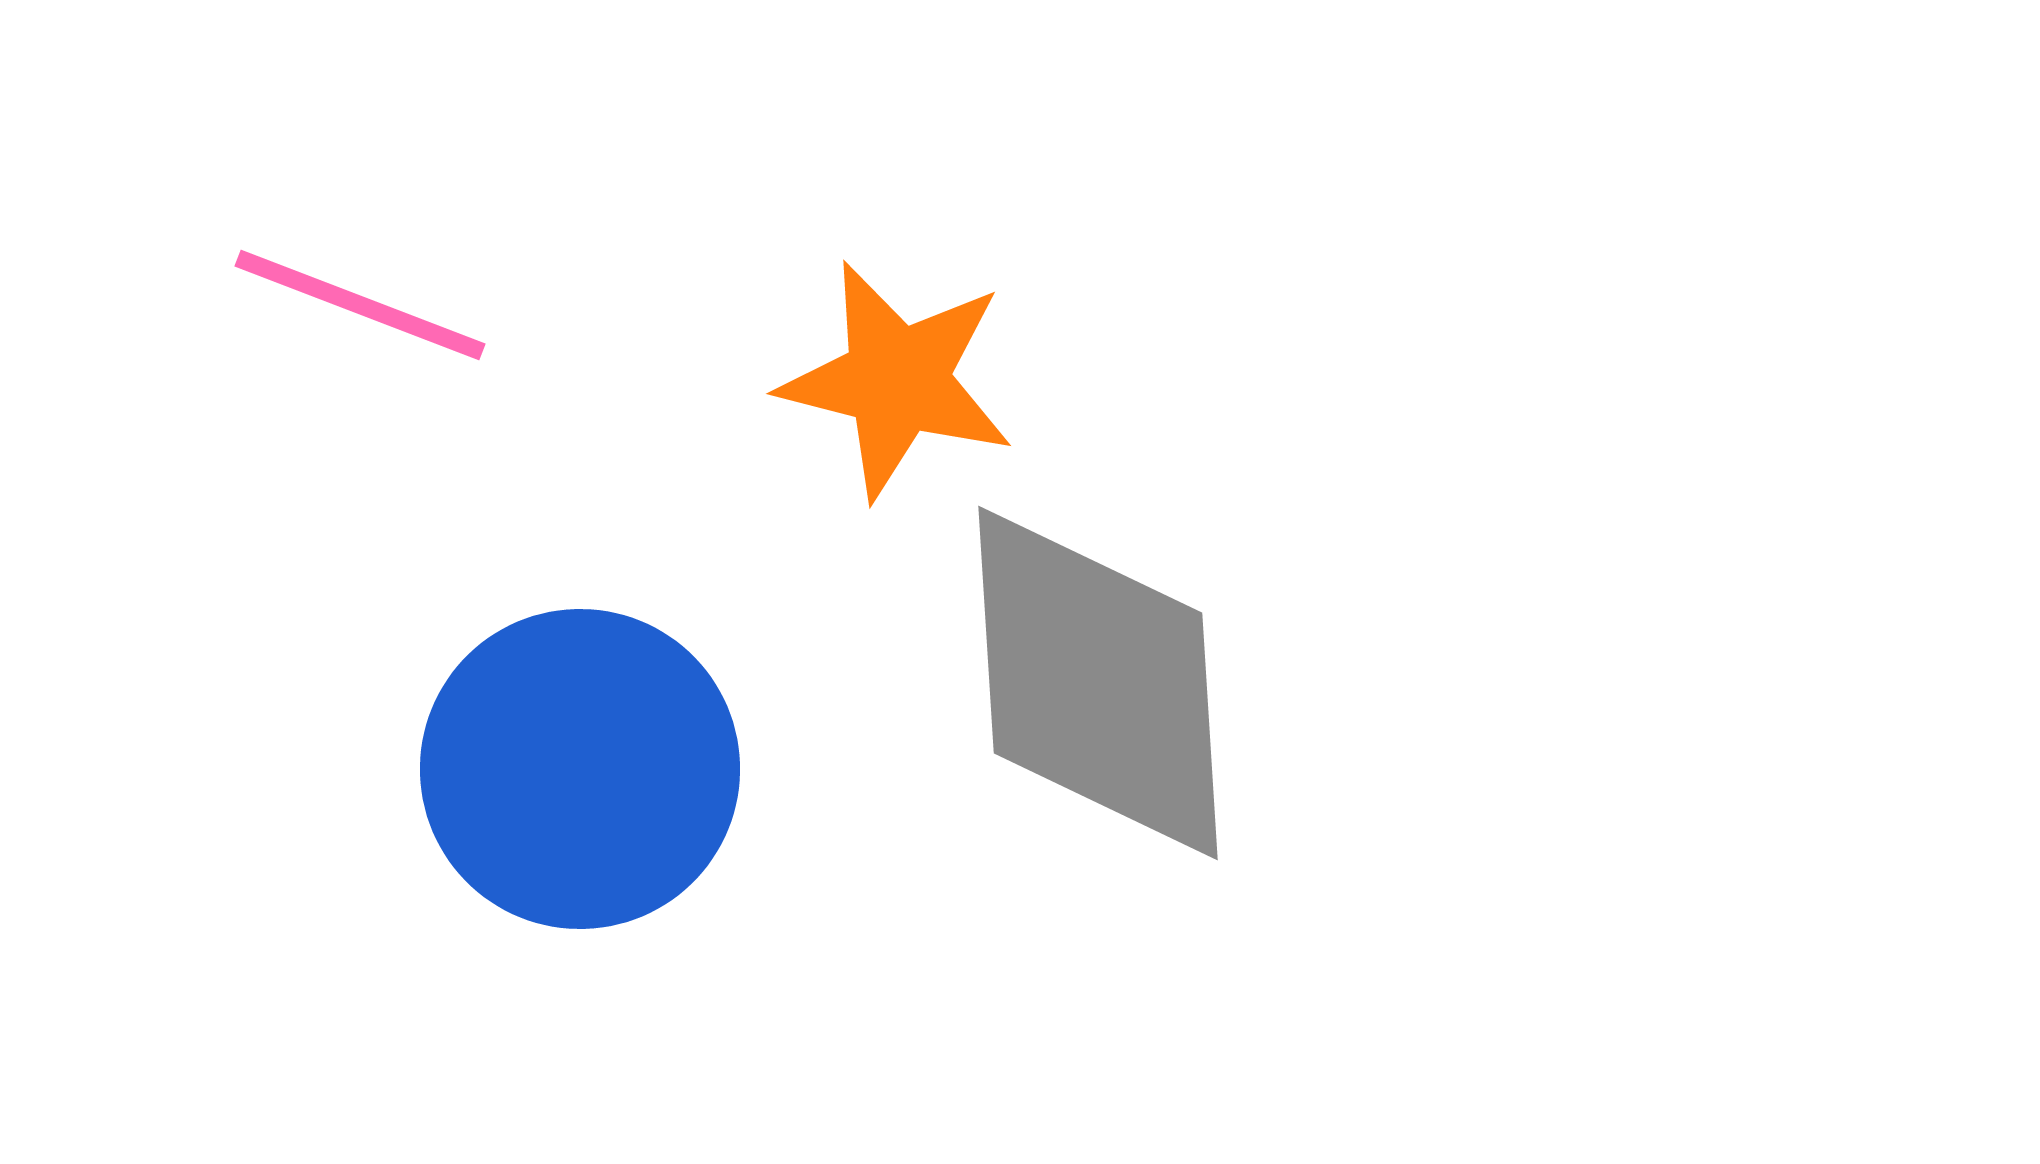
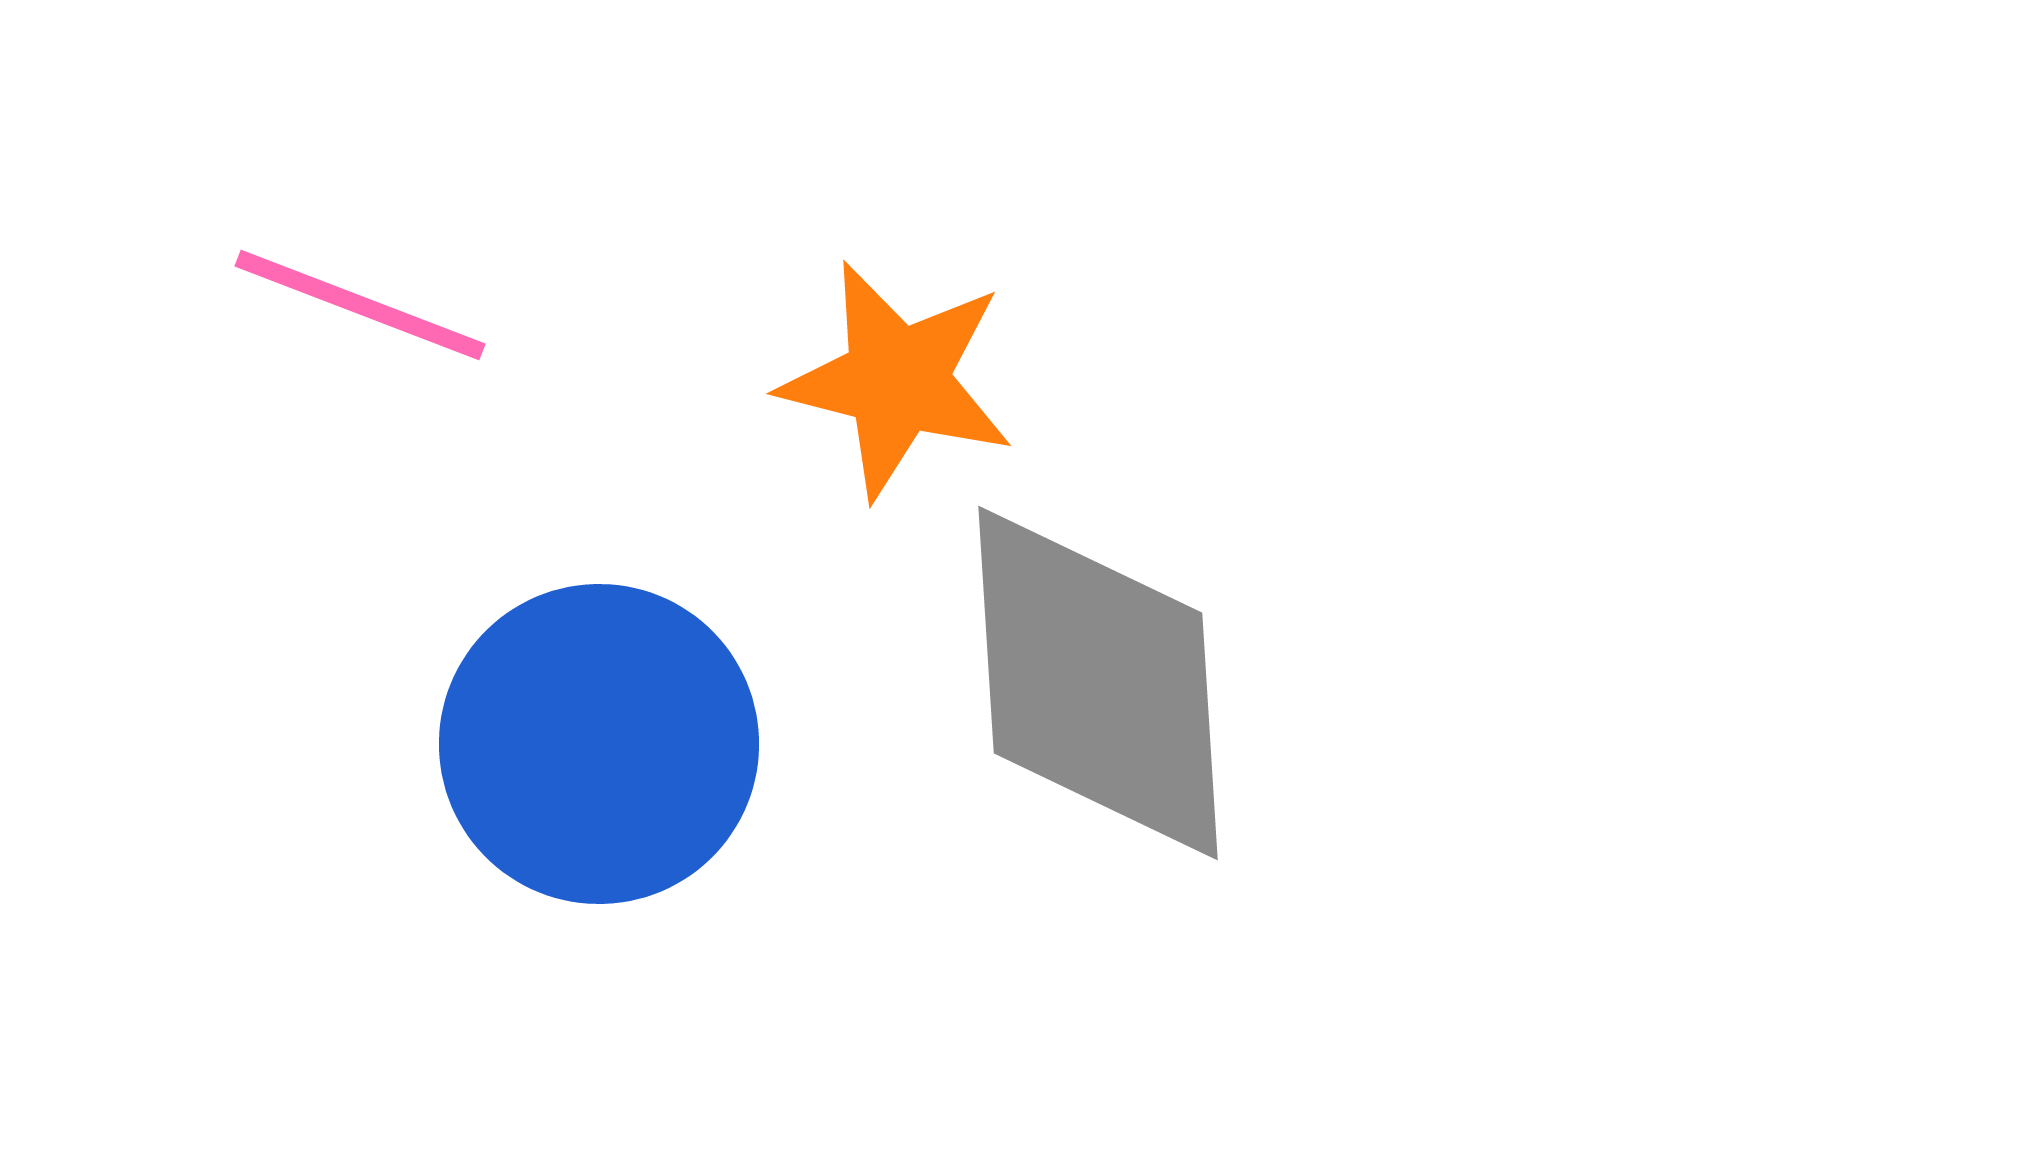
blue circle: moved 19 px right, 25 px up
